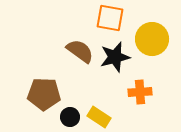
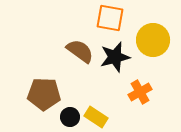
yellow circle: moved 1 px right, 1 px down
orange cross: rotated 25 degrees counterclockwise
yellow rectangle: moved 3 px left
